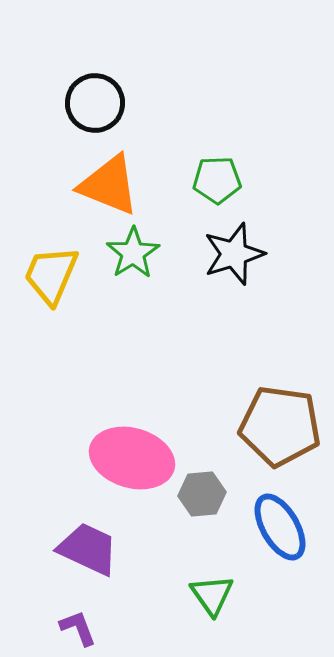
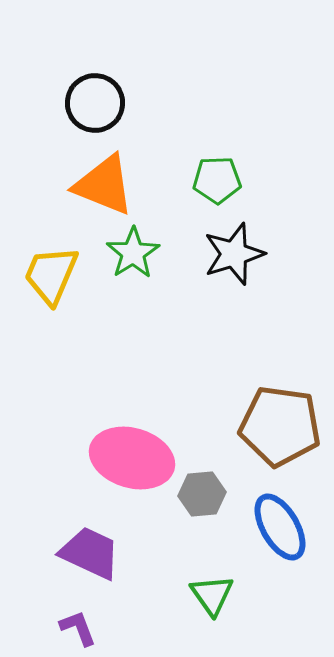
orange triangle: moved 5 px left
purple trapezoid: moved 2 px right, 4 px down
